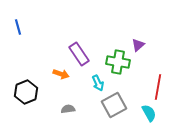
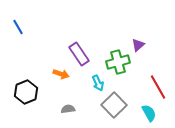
blue line: rotated 14 degrees counterclockwise
green cross: rotated 25 degrees counterclockwise
red line: rotated 40 degrees counterclockwise
gray square: rotated 15 degrees counterclockwise
